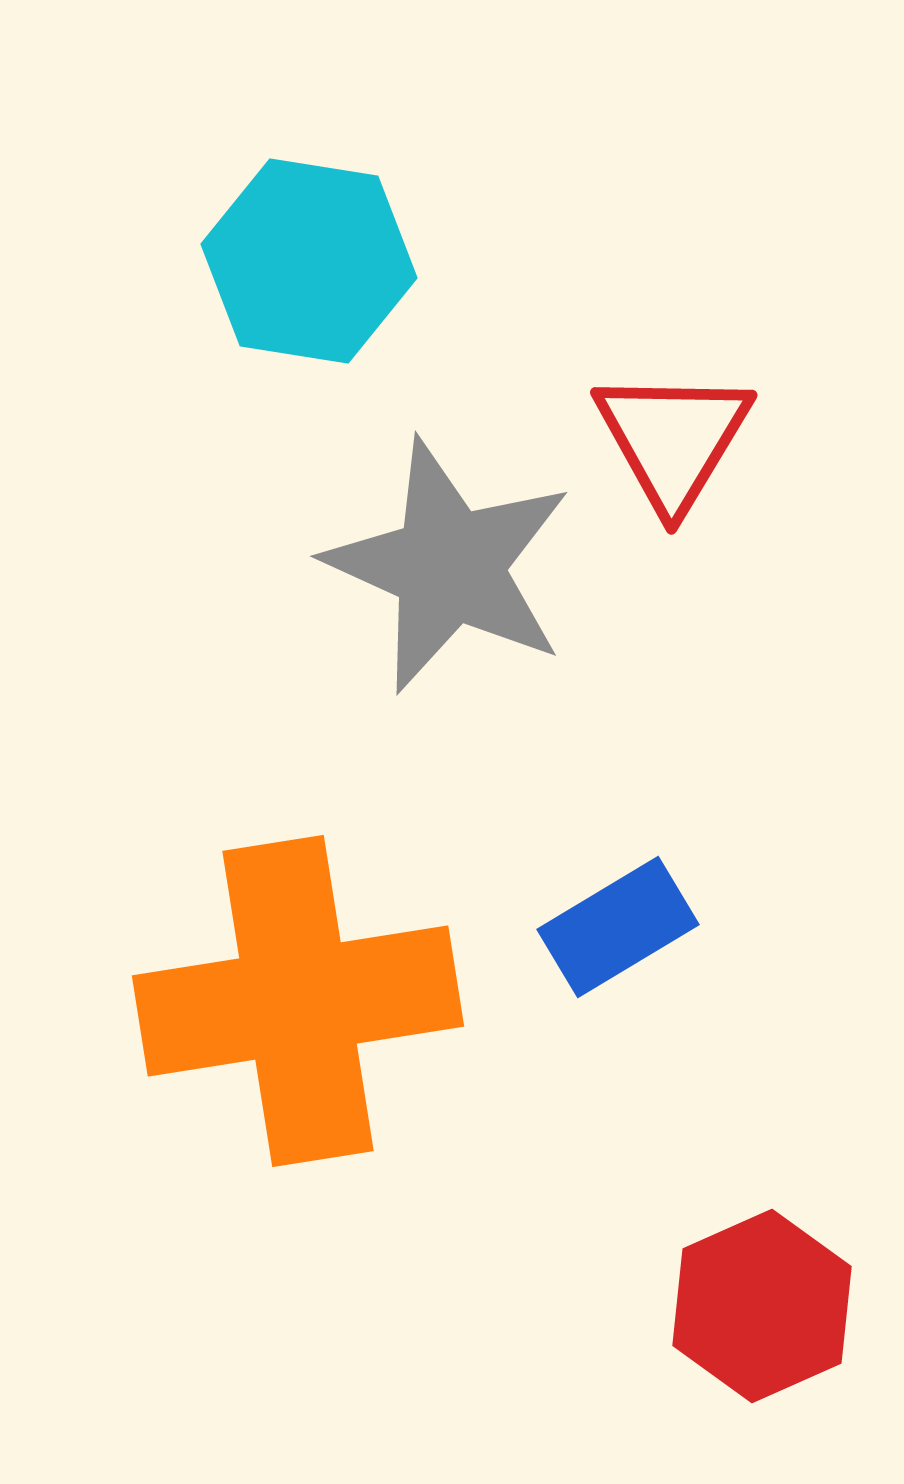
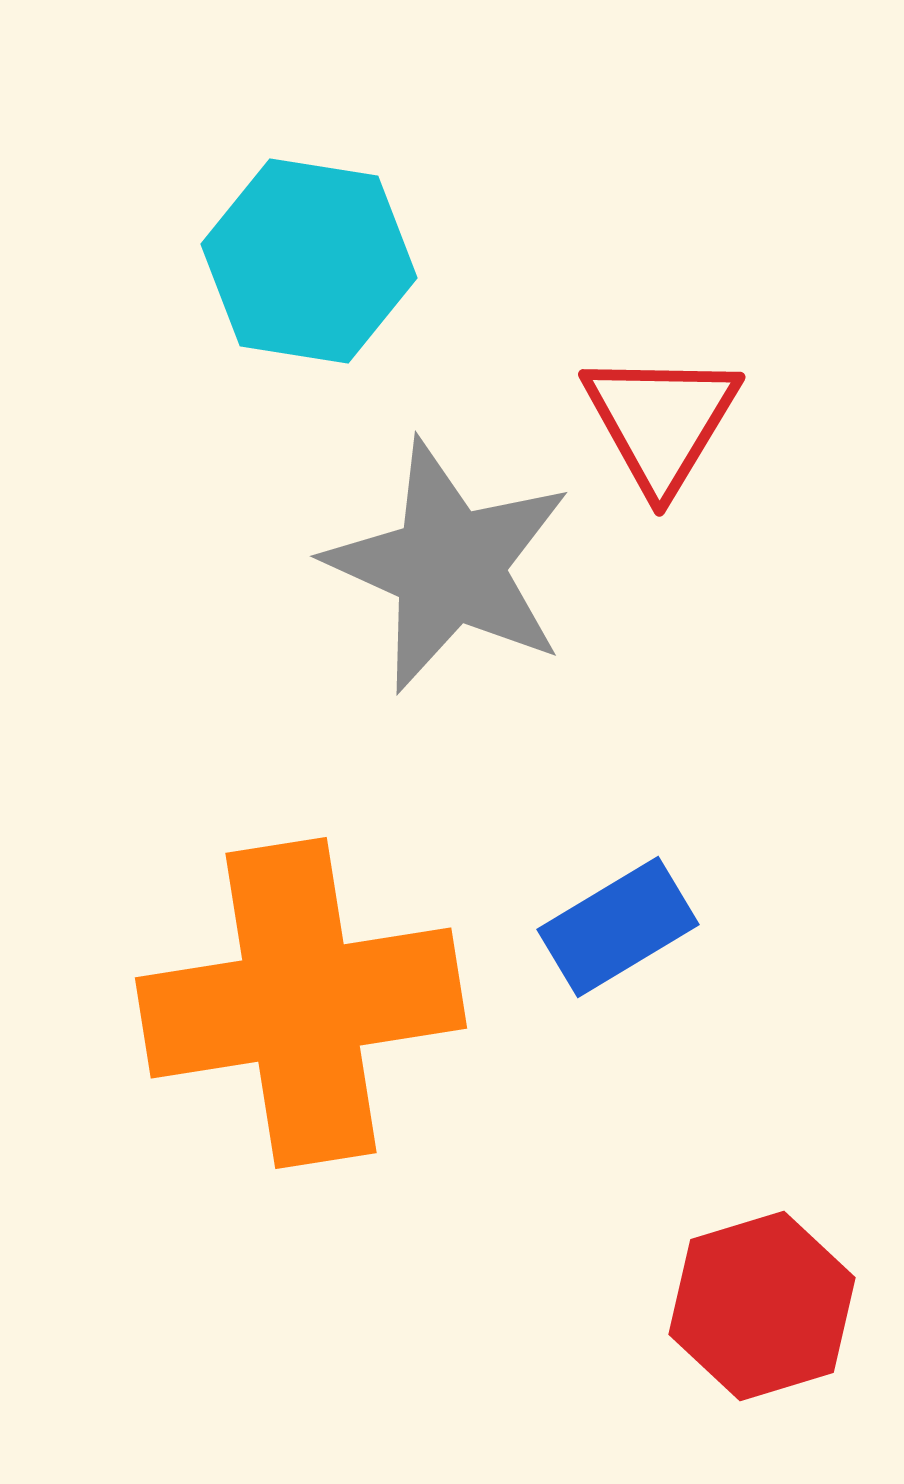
red triangle: moved 12 px left, 18 px up
orange cross: moved 3 px right, 2 px down
red hexagon: rotated 7 degrees clockwise
